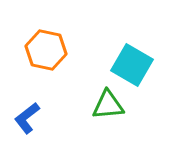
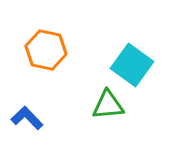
cyan square: rotated 6 degrees clockwise
blue L-shape: rotated 84 degrees clockwise
